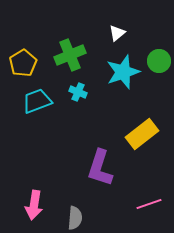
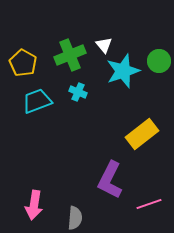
white triangle: moved 13 px left, 12 px down; rotated 30 degrees counterclockwise
yellow pentagon: rotated 12 degrees counterclockwise
cyan star: moved 1 px up
purple L-shape: moved 10 px right, 12 px down; rotated 9 degrees clockwise
